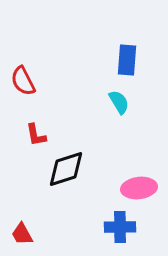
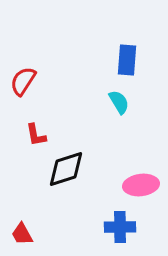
red semicircle: rotated 60 degrees clockwise
pink ellipse: moved 2 px right, 3 px up
